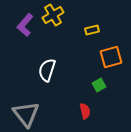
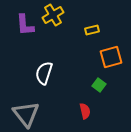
purple L-shape: rotated 45 degrees counterclockwise
white semicircle: moved 3 px left, 3 px down
green square: rotated 24 degrees counterclockwise
